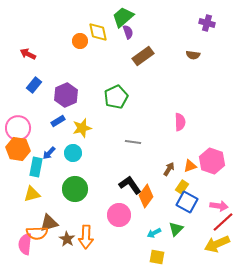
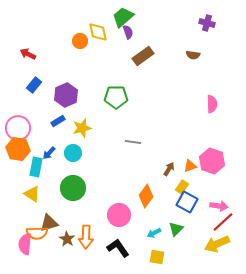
green pentagon at (116, 97): rotated 25 degrees clockwise
pink semicircle at (180, 122): moved 32 px right, 18 px up
black L-shape at (130, 185): moved 12 px left, 63 px down
green circle at (75, 189): moved 2 px left, 1 px up
yellow triangle at (32, 194): rotated 48 degrees clockwise
